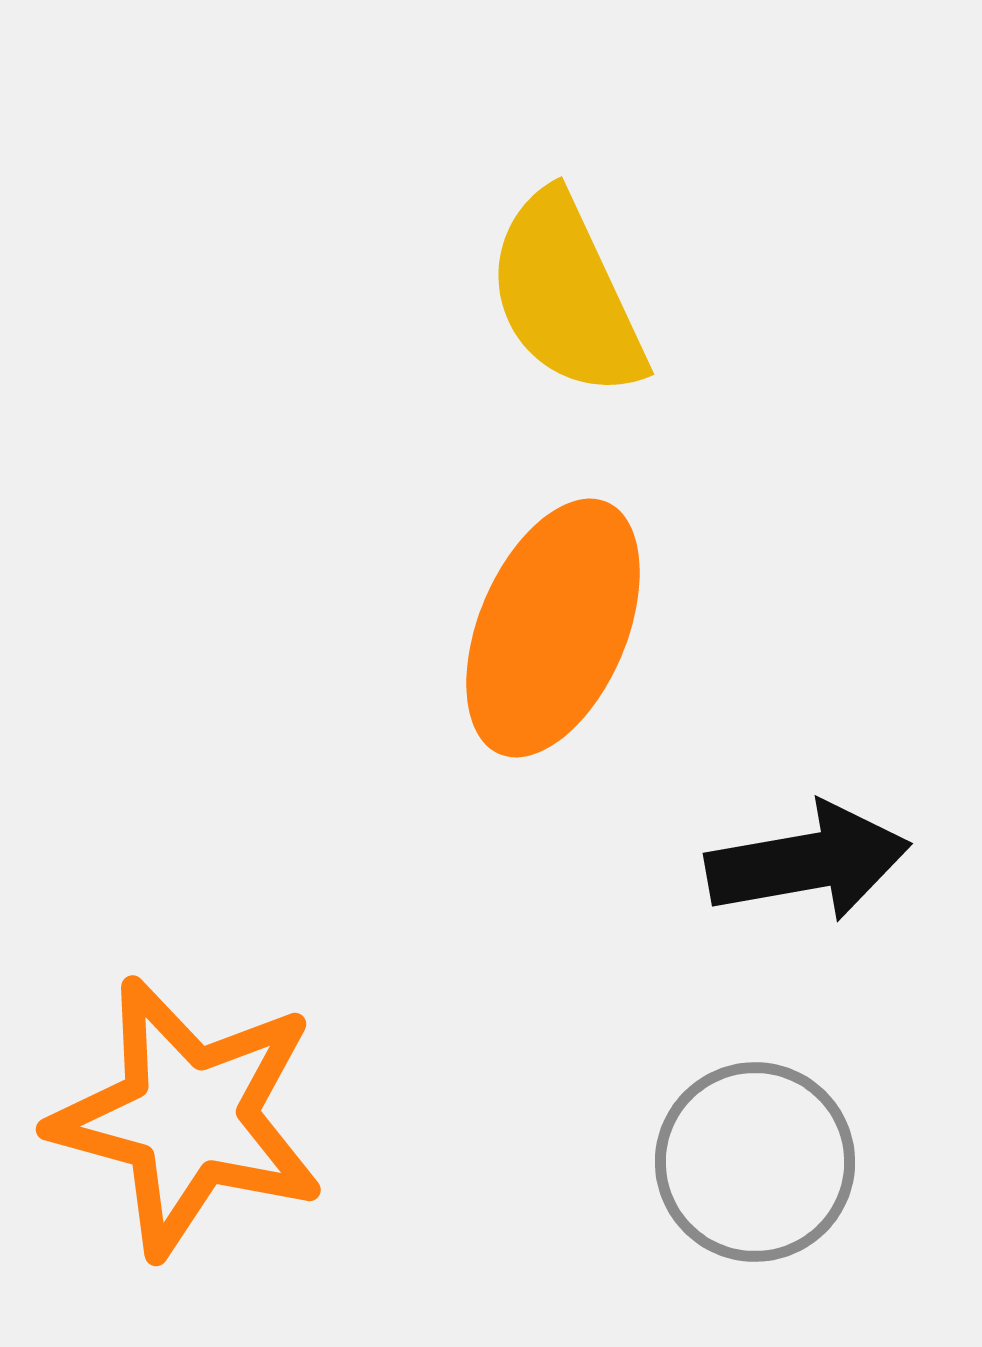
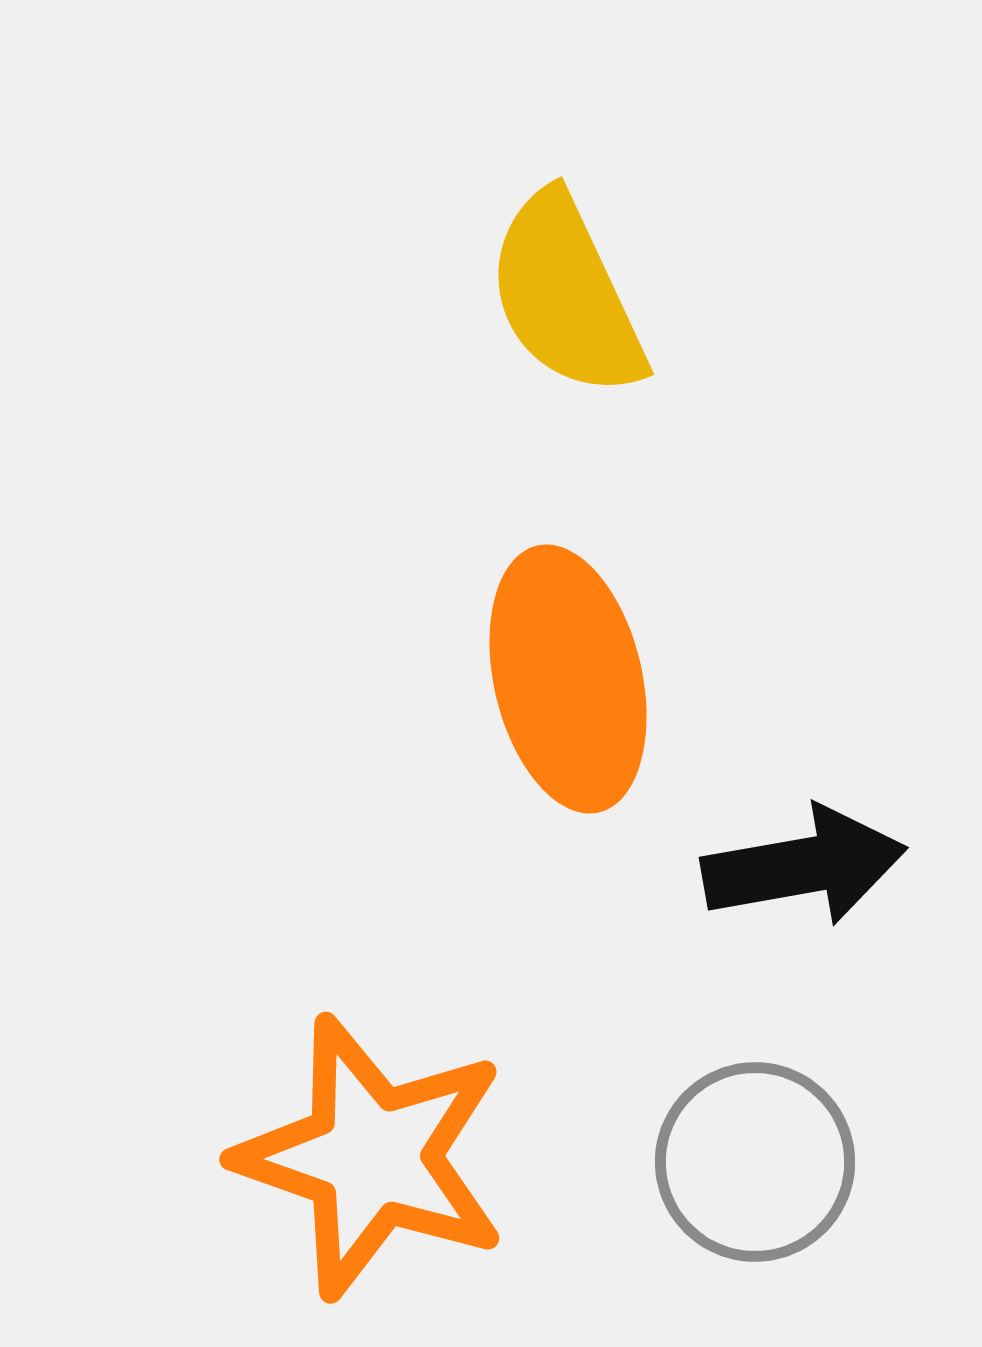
orange ellipse: moved 15 px right, 51 px down; rotated 36 degrees counterclockwise
black arrow: moved 4 px left, 4 px down
orange star: moved 184 px right, 40 px down; rotated 4 degrees clockwise
